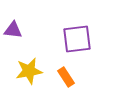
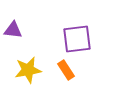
yellow star: moved 1 px left, 1 px up
orange rectangle: moved 7 px up
